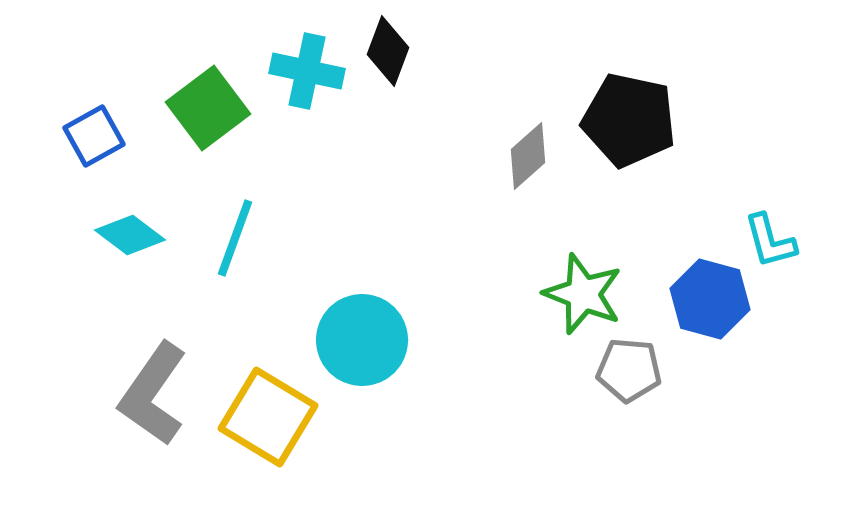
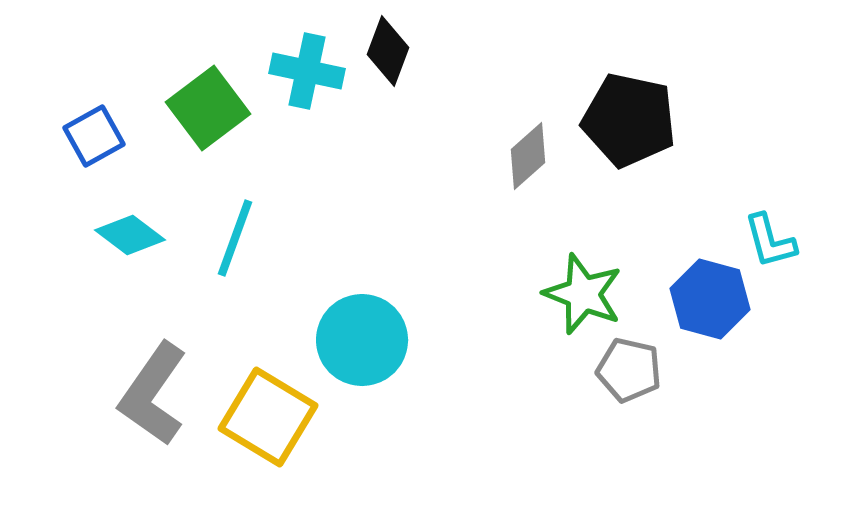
gray pentagon: rotated 8 degrees clockwise
